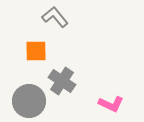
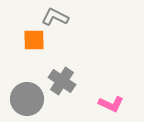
gray L-shape: rotated 24 degrees counterclockwise
orange square: moved 2 px left, 11 px up
gray circle: moved 2 px left, 2 px up
